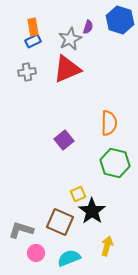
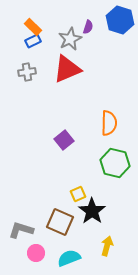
orange rectangle: rotated 36 degrees counterclockwise
